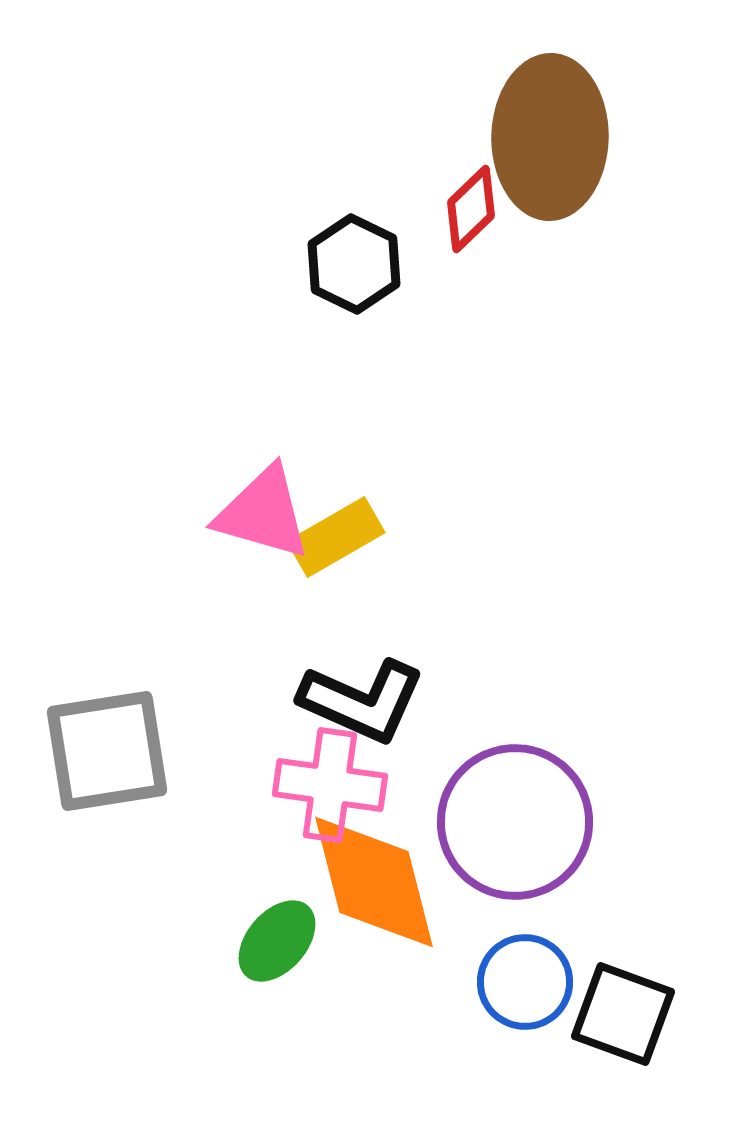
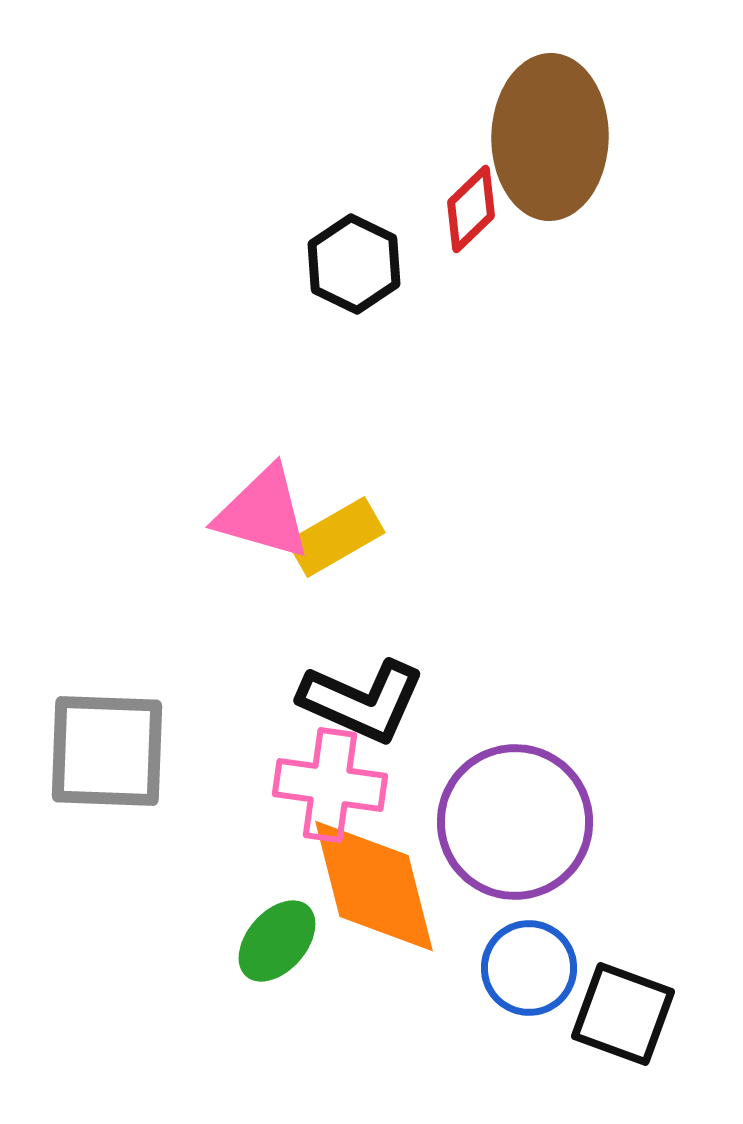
gray square: rotated 11 degrees clockwise
orange diamond: moved 4 px down
blue circle: moved 4 px right, 14 px up
